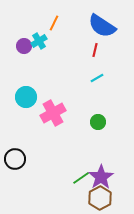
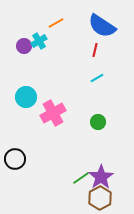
orange line: moved 2 px right; rotated 35 degrees clockwise
